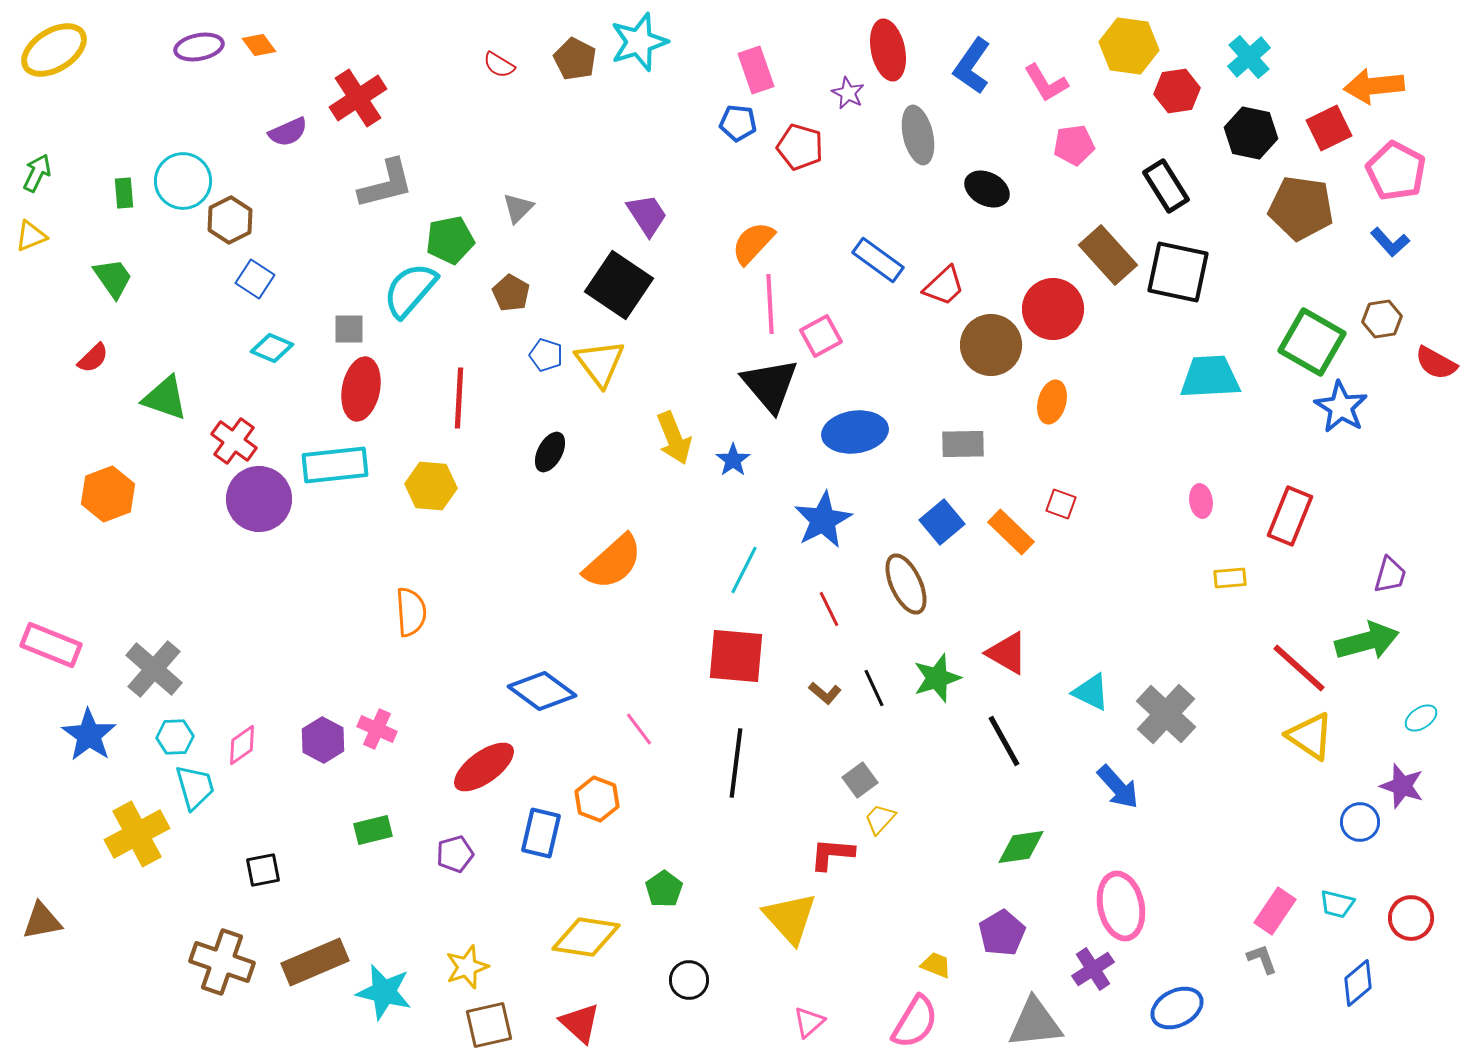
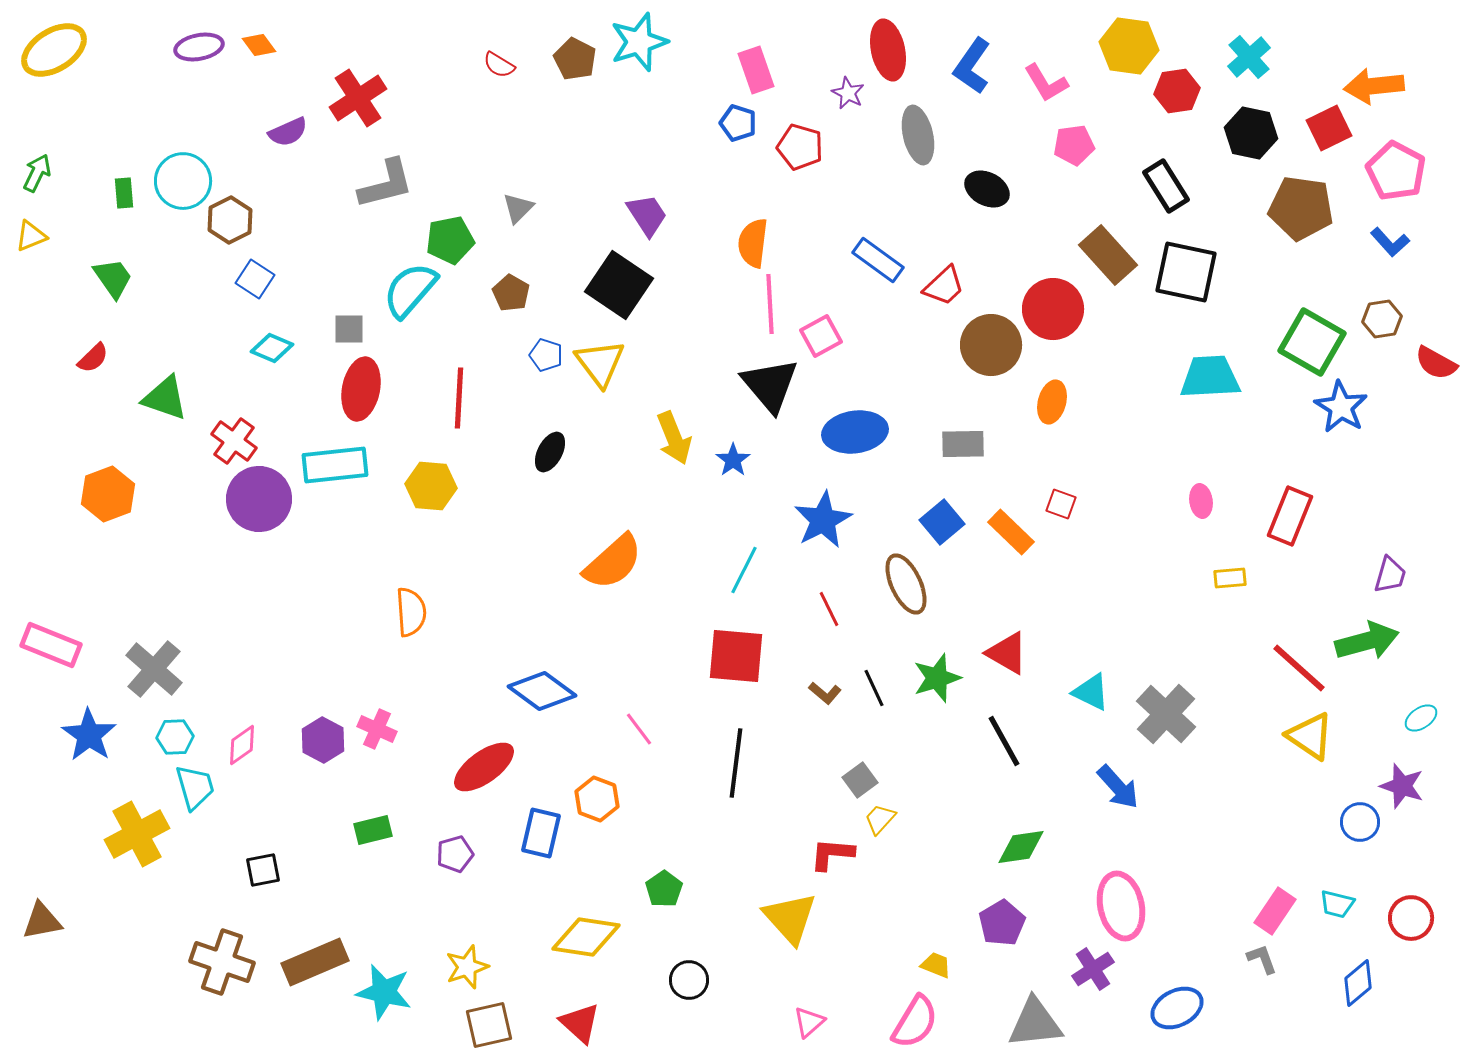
blue pentagon at (738, 123): rotated 12 degrees clockwise
orange semicircle at (753, 243): rotated 36 degrees counterclockwise
black square at (1178, 272): moved 8 px right
purple pentagon at (1002, 933): moved 10 px up
